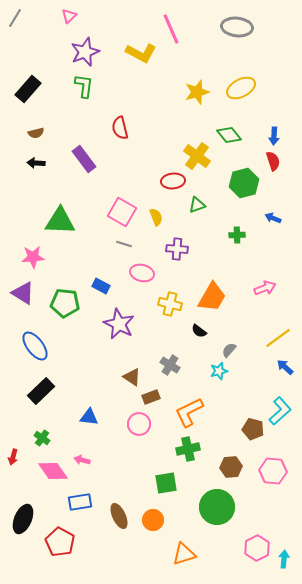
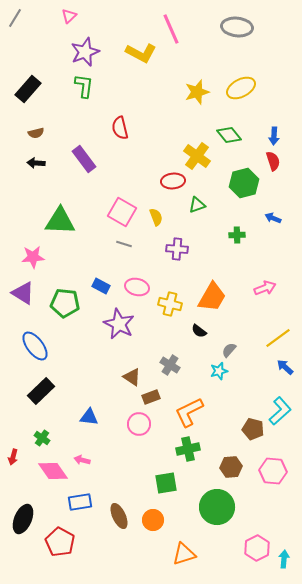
pink ellipse at (142, 273): moved 5 px left, 14 px down
